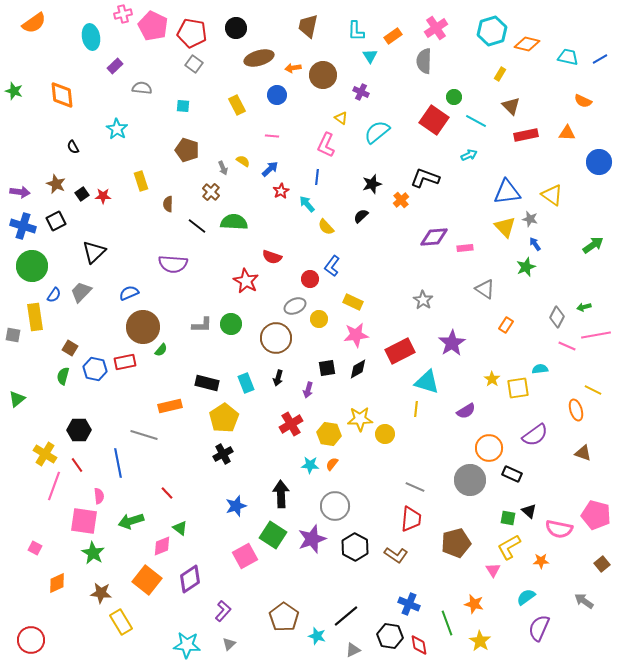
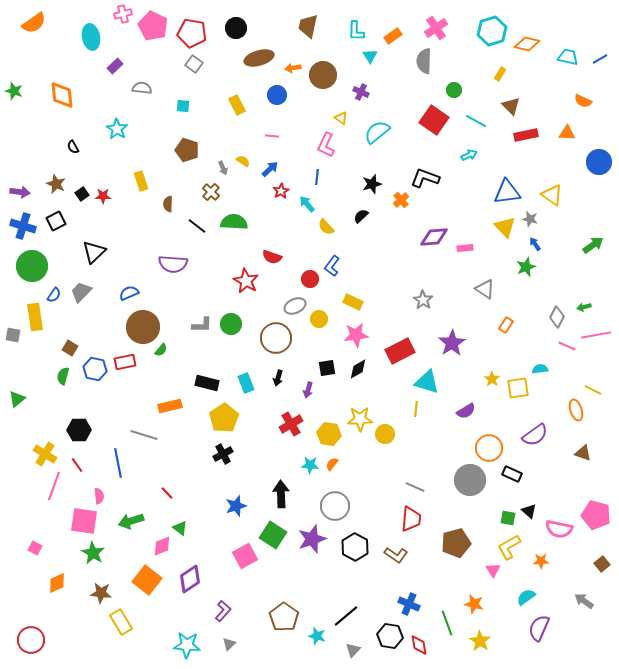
green circle at (454, 97): moved 7 px up
gray triangle at (353, 650): rotated 21 degrees counterclockwise
